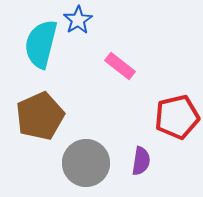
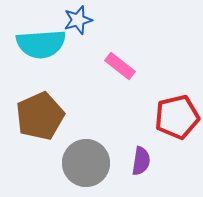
blue star: rotated 16 degrees clockwise
cyan semicircle: rotated 108 degrees counterclockwise
